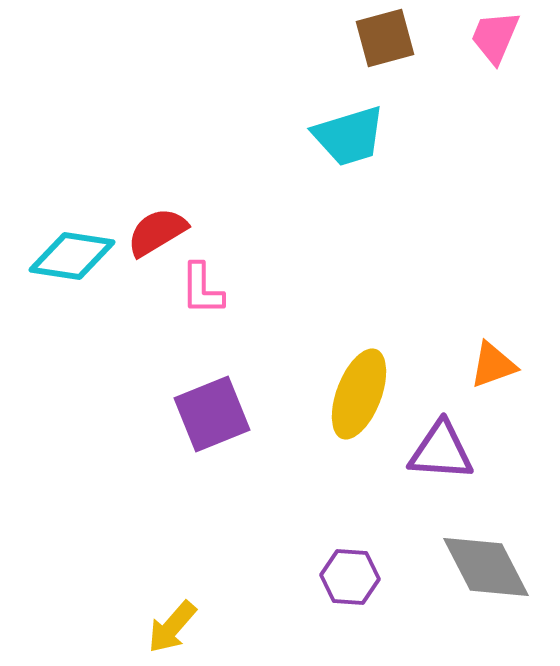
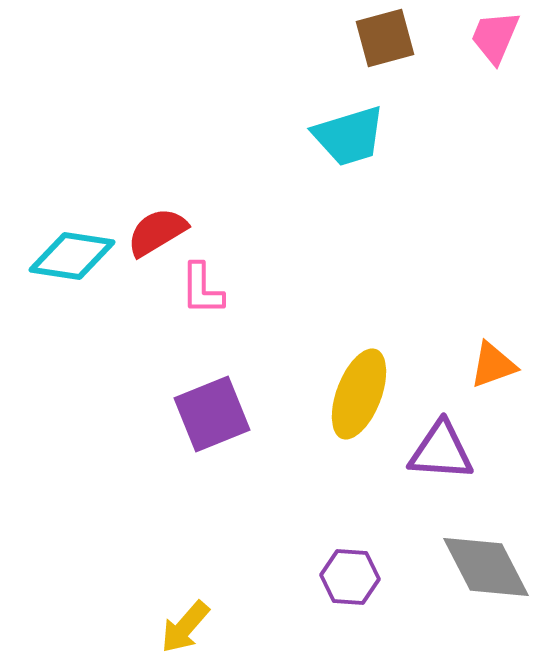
yellow arrow: moved 13 px right
